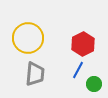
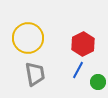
gray trapezoid: rotated 15 degrees counterclockwise
green circle: moved 4 px right, 2 px up
